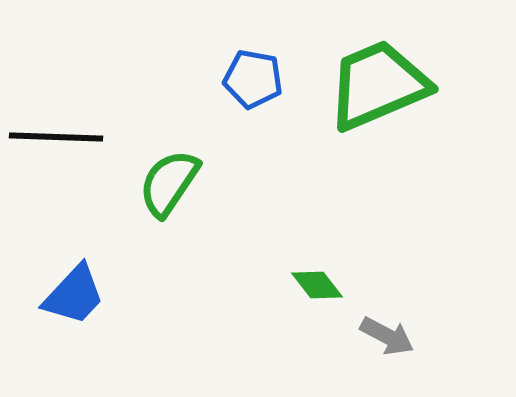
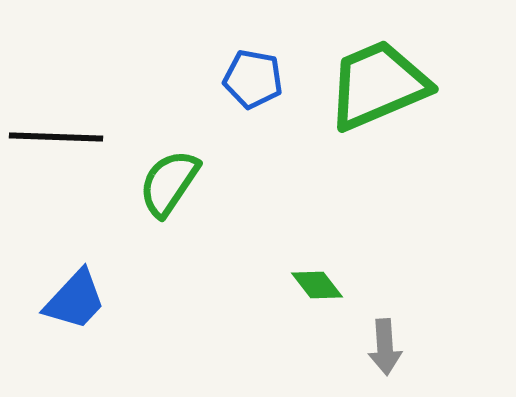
blue trapezoid: moved 1 px right, 5 px down
gray arrow: moved 2 px left, 11 px down; rotated 58 degrees clockwise
